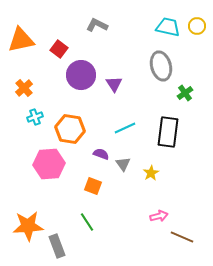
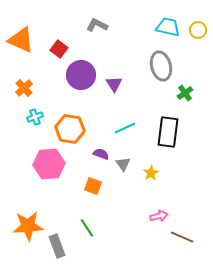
yellow circle: moved 1 px right, 4 px down
orange triangle: rotated 36 degrees clockwise
green line: moved 6 px down
